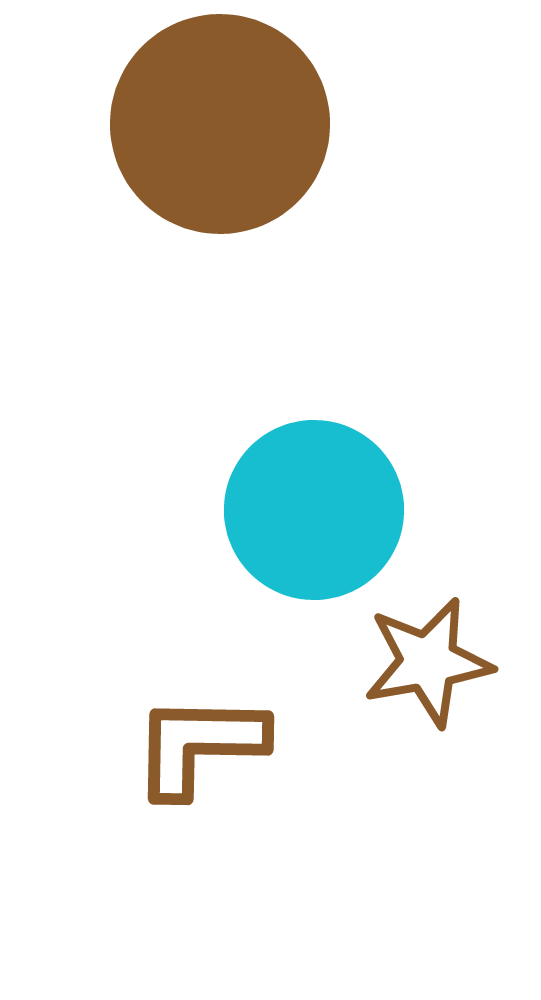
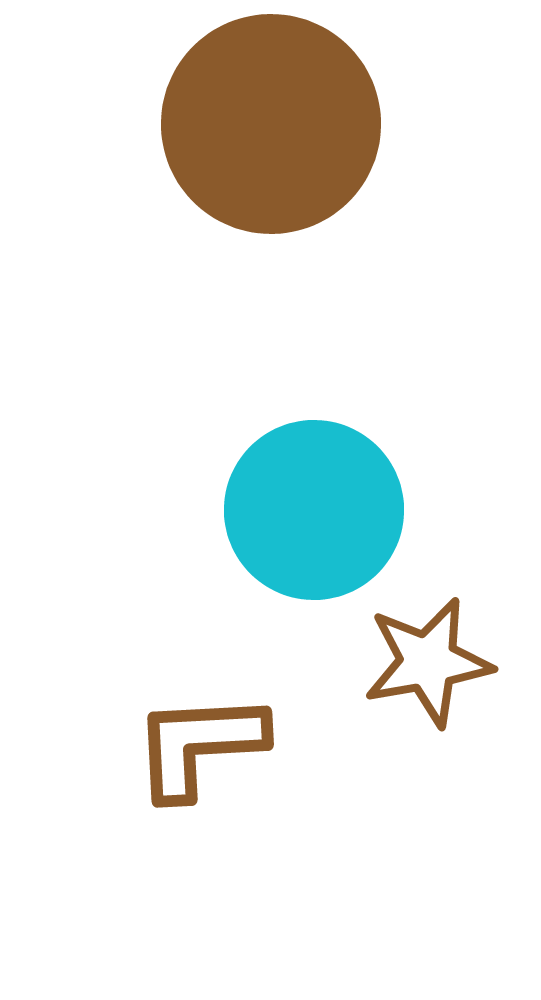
brown circle: moved 51 px right
brown L-shape: rotated 4 degrees counterclockwise
